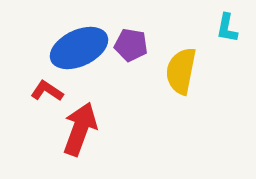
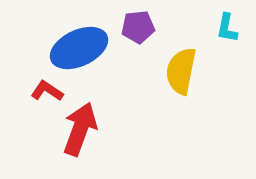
purple pentagon: moved 7 px right, 18 px up; rotated 16 degrees counterclockwise
